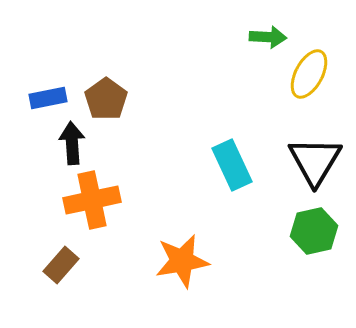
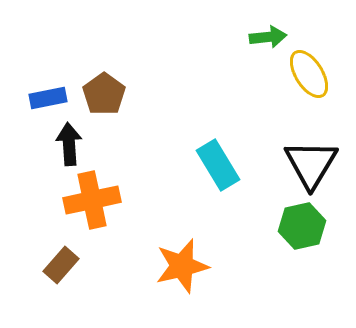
green arrow: rotated 9 degrees counterclockwise
yellow ellipse: rotated 60 degrees counterclockwise
brown pentagon: moved 2 px left, 5 px up
black arrow: moved 3 px left, 1 px down
black triangle: moved 4 px left, 3 px down
cyan rectangle: moved 14 px left; rotated 6 degrees counterclockwise
green hexagon: moved 12 px left, 5 px up
orange star: moved 5 px down; rotated 4 degrees counterclockwise
